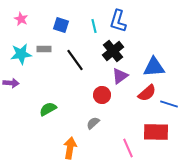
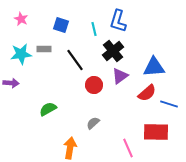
cyan line: moved 3 px down
red circle: moved 8 px left, 10 px up
